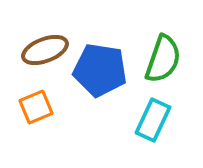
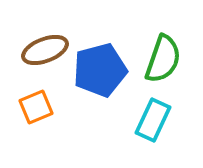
blue pentagon: rotated 24 degrees counterclockwise
